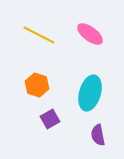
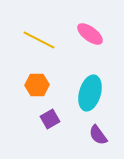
yellow line: moved 5 px down
orange hexagon: rotated 20 degrees counterclockwise
purple semicircle: rotated 25 degrees counterclockwise
